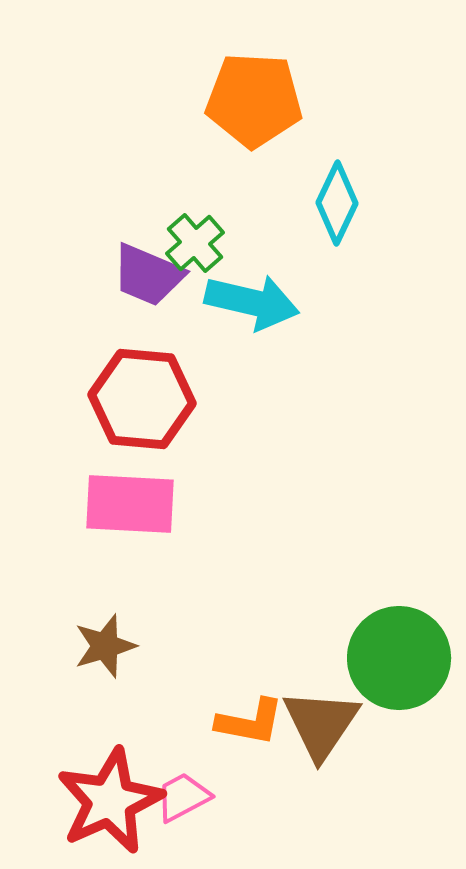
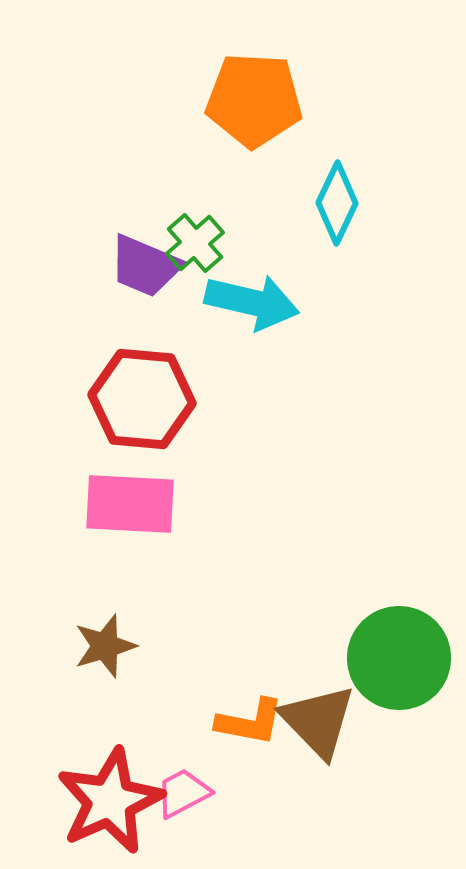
purple trapezoid: moved 3 px left, 9 px up
brown triangle: moved 3 px left, 3 px up; rotated 18 degrees counterclockwise
pink trapezoid: moved 4 px up
